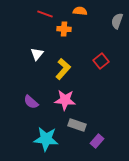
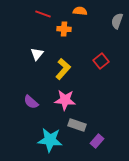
red line: moved 2 px left
cyan star: moved 4 px right, 1 px down
